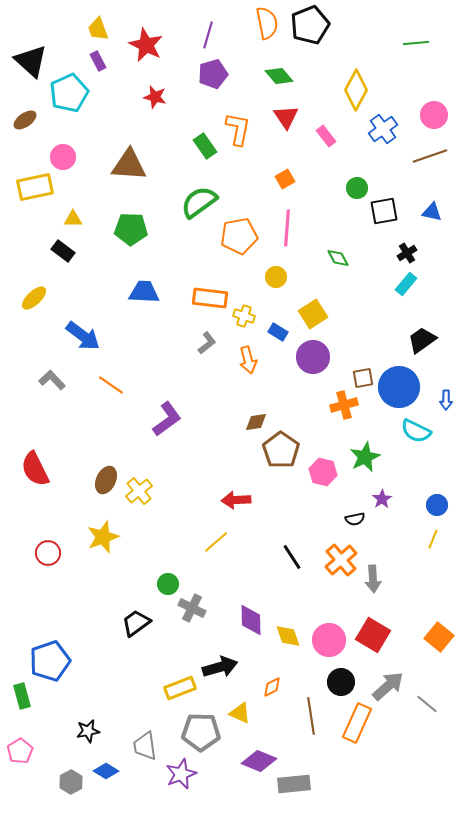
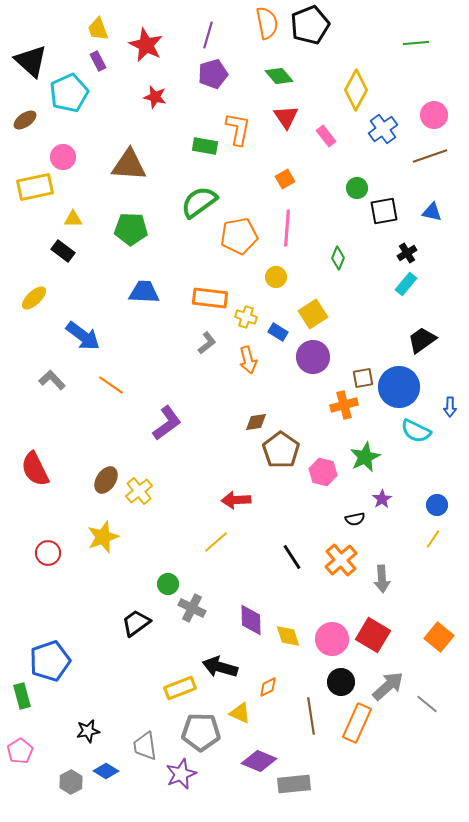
green rectangle at (205, 146): rotated 45 degrees counterclockwise
green diamond at (338, 258): rotated 50 degrees clockwise
yellow cross at (244, 316): moved 2 px right, 1 px down
blue arrow at (446, 400): moved 4 px right, 7 px down
purple L-shape at (167, 419): moved 4 px down
brown ellipse at (106, 480): rotated 8 degrees clockwise
yellow line at (433, 539): rotated 12 degrees clockwise
gray arrow at (373, 579): moved 9 px right
pink circle at (329, 640): moved 3 px right, 1 px up
black arrow at (220, 667): rotated 148 degrees counterclockwise
orange diamond at (272, 687): moved 4 px left
